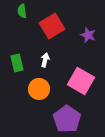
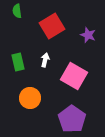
green semicircle: moved 5 px left
green rectangle: moved 1 px right, 1 px up
pink square: moved 7 px left, 5 px up
orange circle: moved 9 px left, 9 px down
purple pentagon: moved 5 px right
